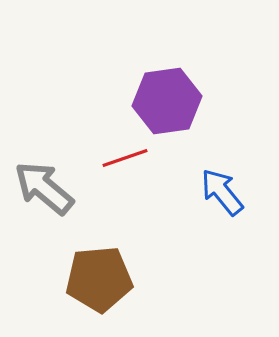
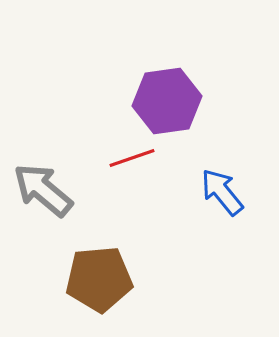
red line: moved 7 px right
gray arrow: moved 1 px left, 2 px down
